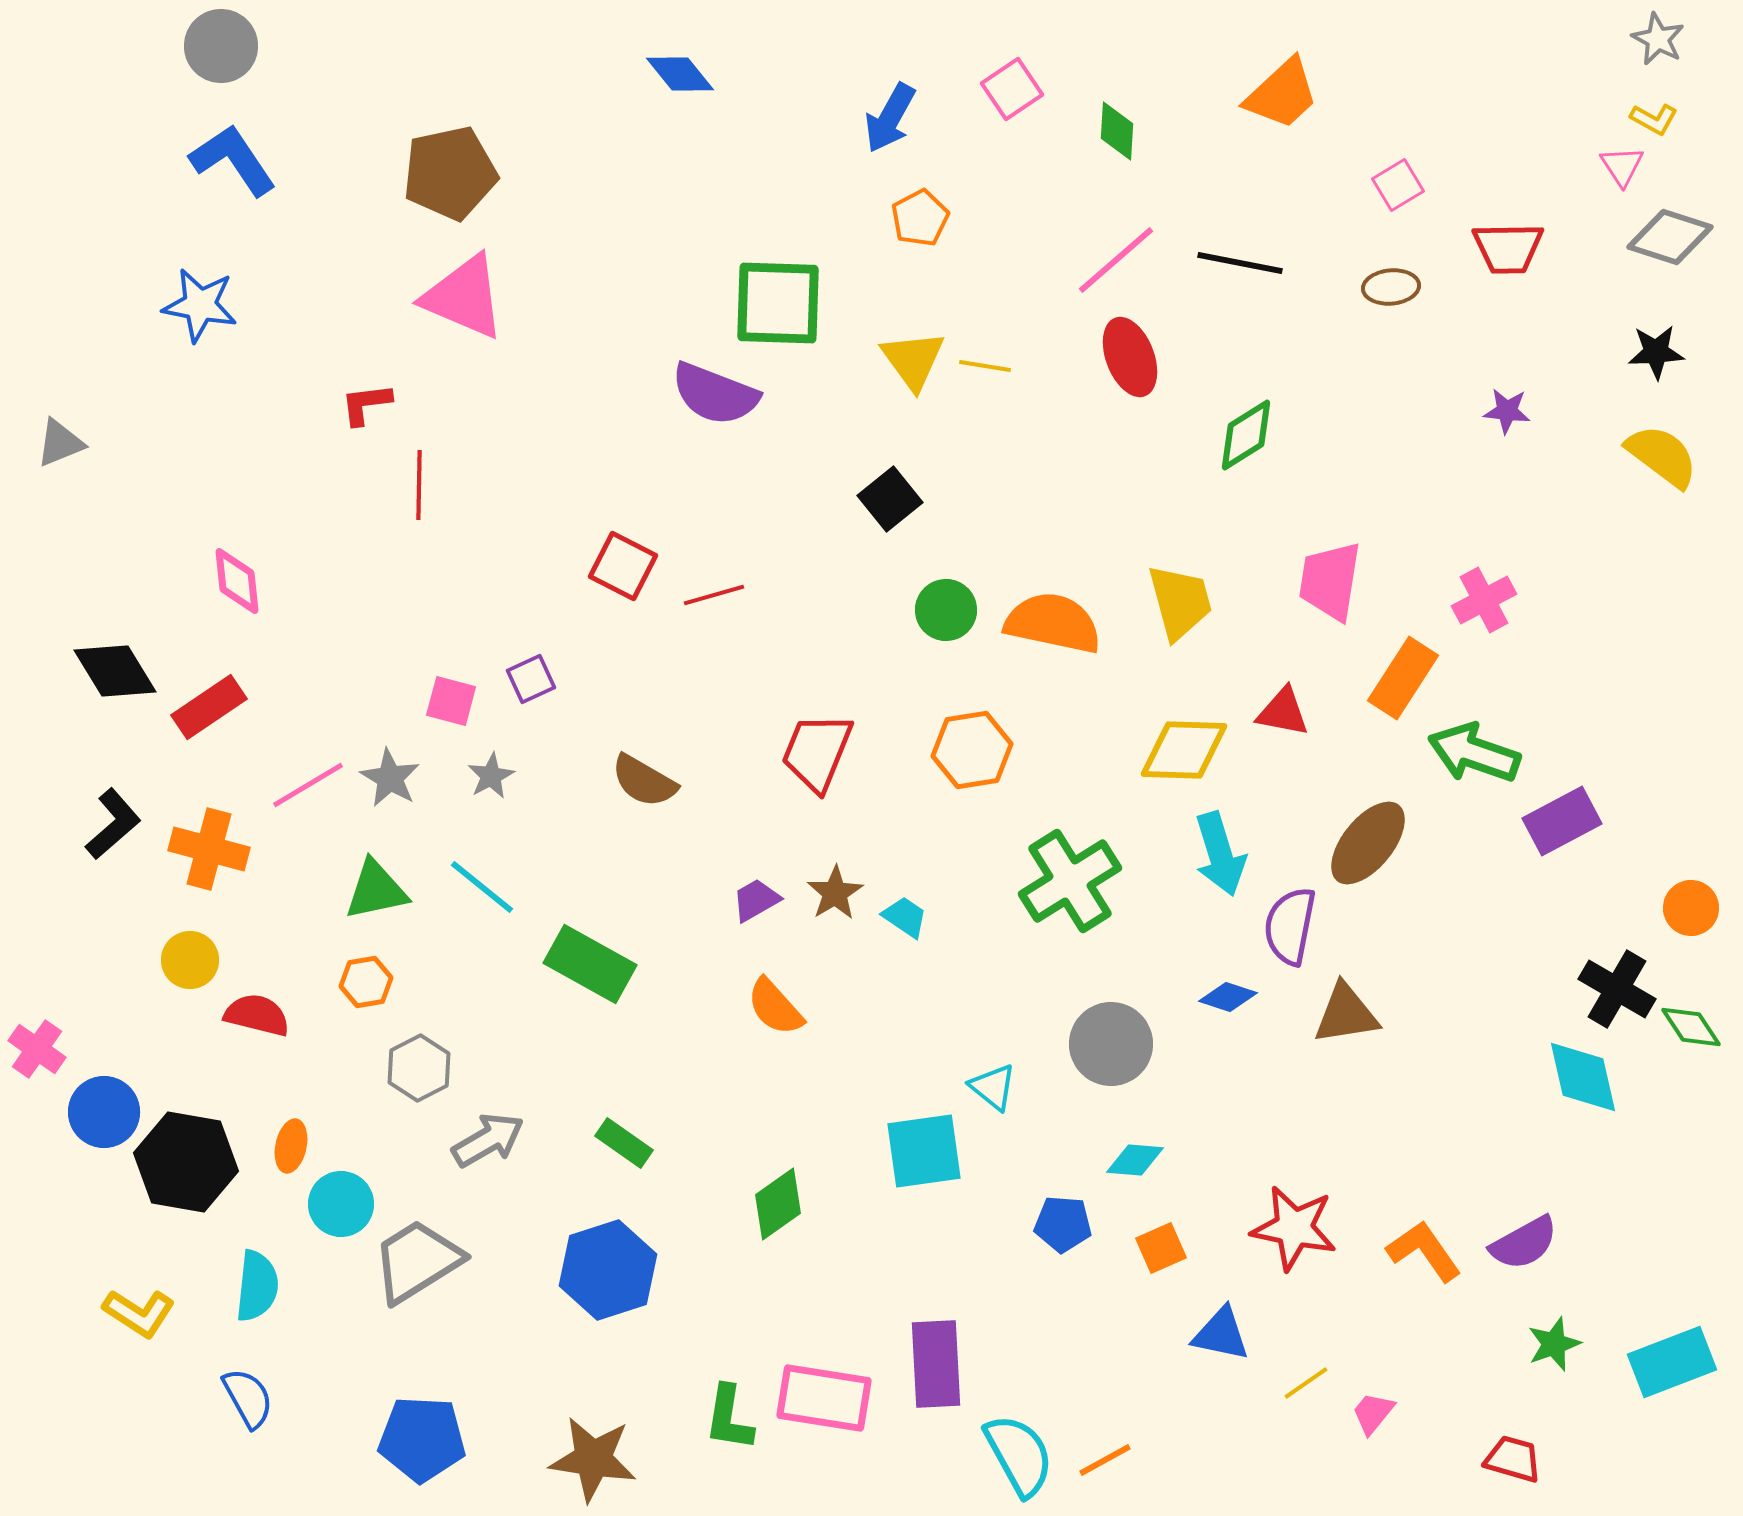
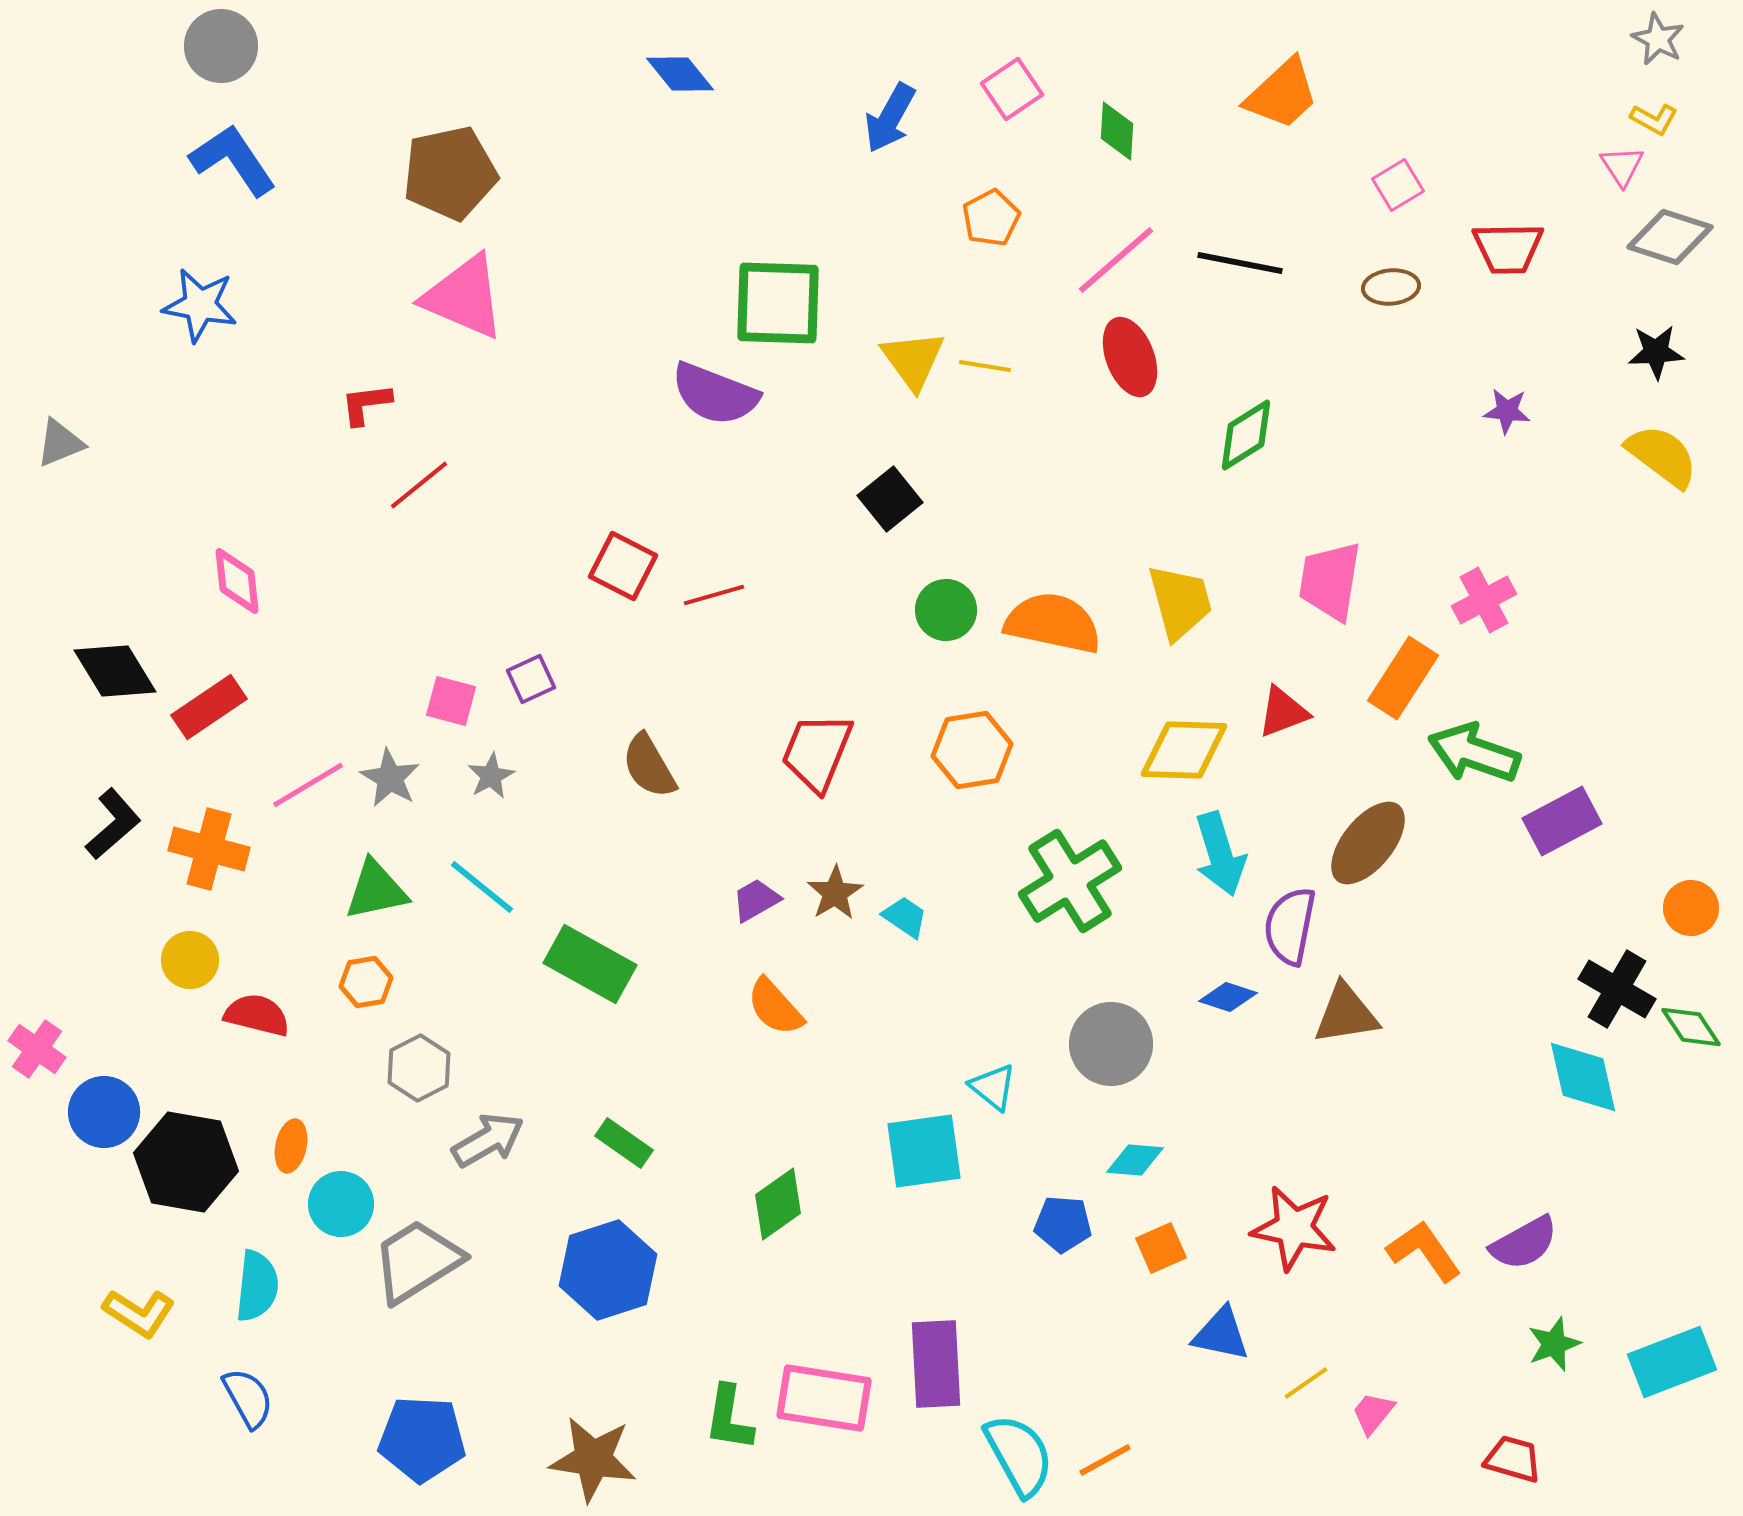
orange pentagon at (920, 218): moved 71 px right
red line at (419, 485): rotated 50 degrees clockwise
red triangle at (1283, 712): rotated 32 degrees counterclockwise
brown semicircle at (644, 781): moved 5 px right, 15 px up; rotated 30 degrees clockwise
